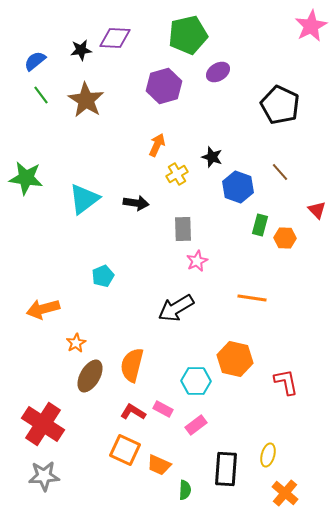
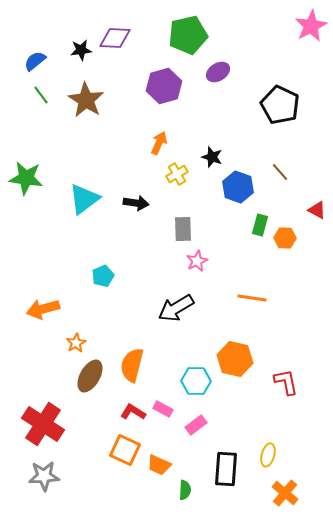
orange arrow at (157, 145): moved 2 px right, 2 px up
red triangle at (317, 210): rotated 18 degrees counterclockwise
